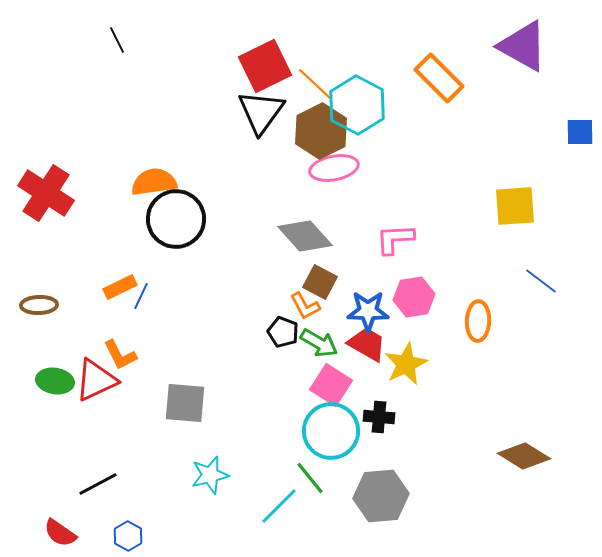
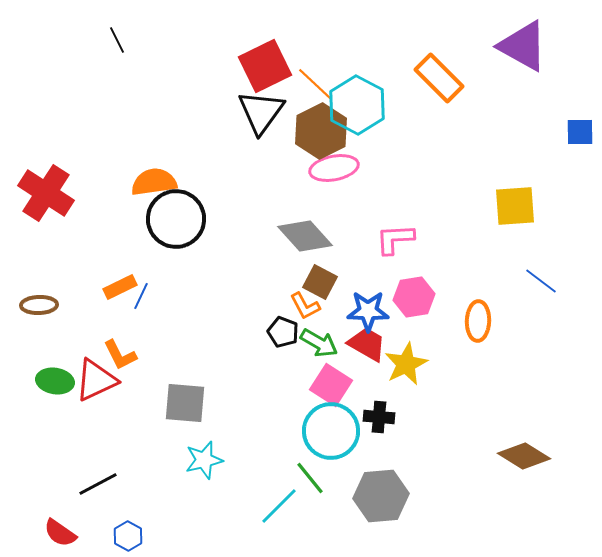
cyan star at (210, 475): moved 6 px left, 15 px up
